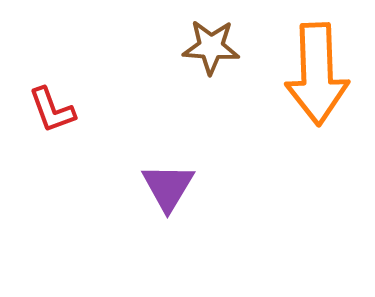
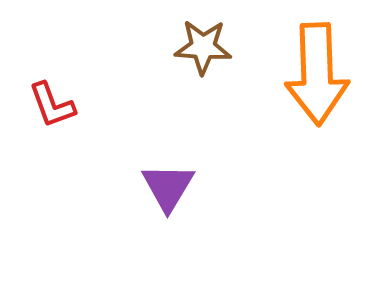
brown star: moved 8 px left
red L-shape: moved 5 px up
